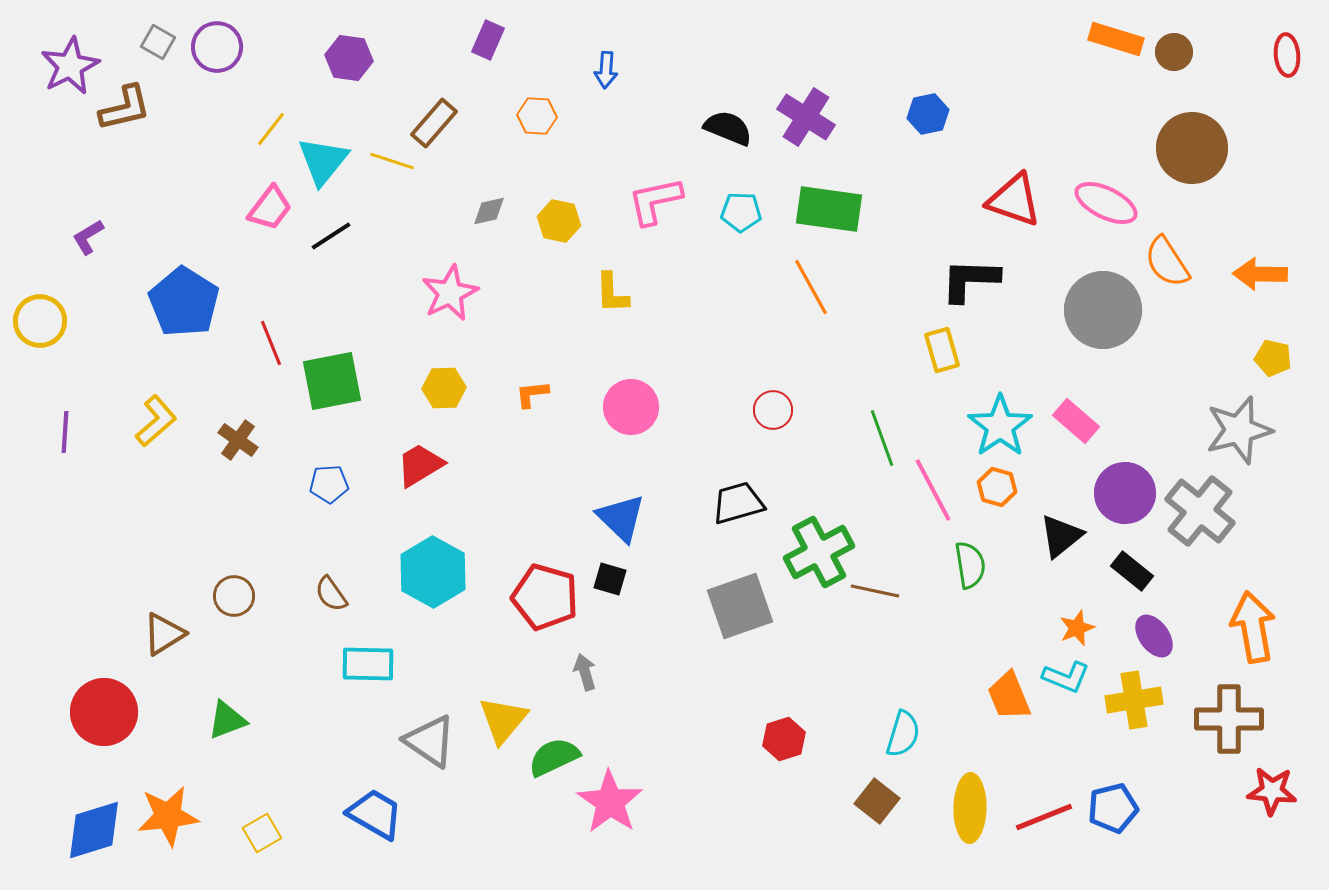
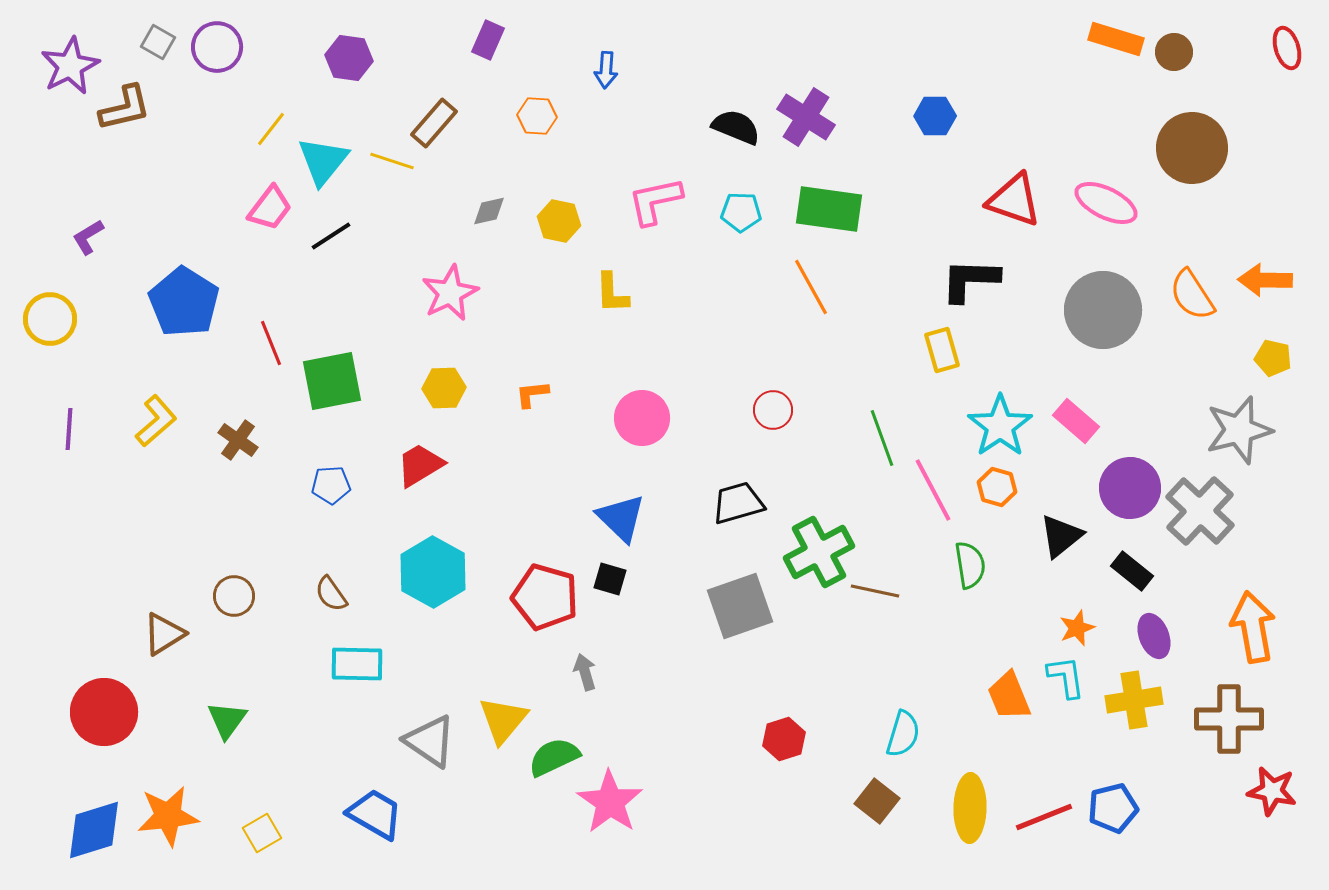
red ellipse at (1287, 55): moved 7 px up; rotated 12 degrees counterclockwise
blue hexagon at (928, 114): moved 7 px right, 2 px down; rotated 12 degrees clockwise
black semicircle at (728, 128): moved 8 px right, 1 px up
orange semicircle at (1167, 262): moved 25 px right, 33 px down
orange arrow at (1260, 274): moved 5 px right, 6 px down
yellow circle at (40, 321): moved 10 px right, 2 px up
pink circle at (631, 407): moved 11 px right, 11 px down
purple line at (65, 432): moved 4 px right, 3 px up
blue pentagon at (329, 484): moved 2 px right, 1 px down
purple circle at (1125, 493): moved 5 px right, 5 px up
gray cross at (1200, 511): rotated 4 degrees clockwise
purple ellipse at (1154, 636): rotated 15 degrees clockwise
cyan rectangle at (368, 664): moved 11 px left
cyan L-shape at (1066, 677): rotated 120 degrees counterclockwise
green triangle at (227, 720): rotated 33 degrees counterclockwise
red star at (1272, 791): rotated 6 degrees clockwise
